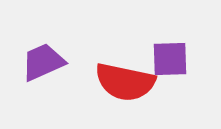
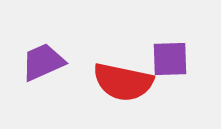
red semicircle: moved 2 px left
